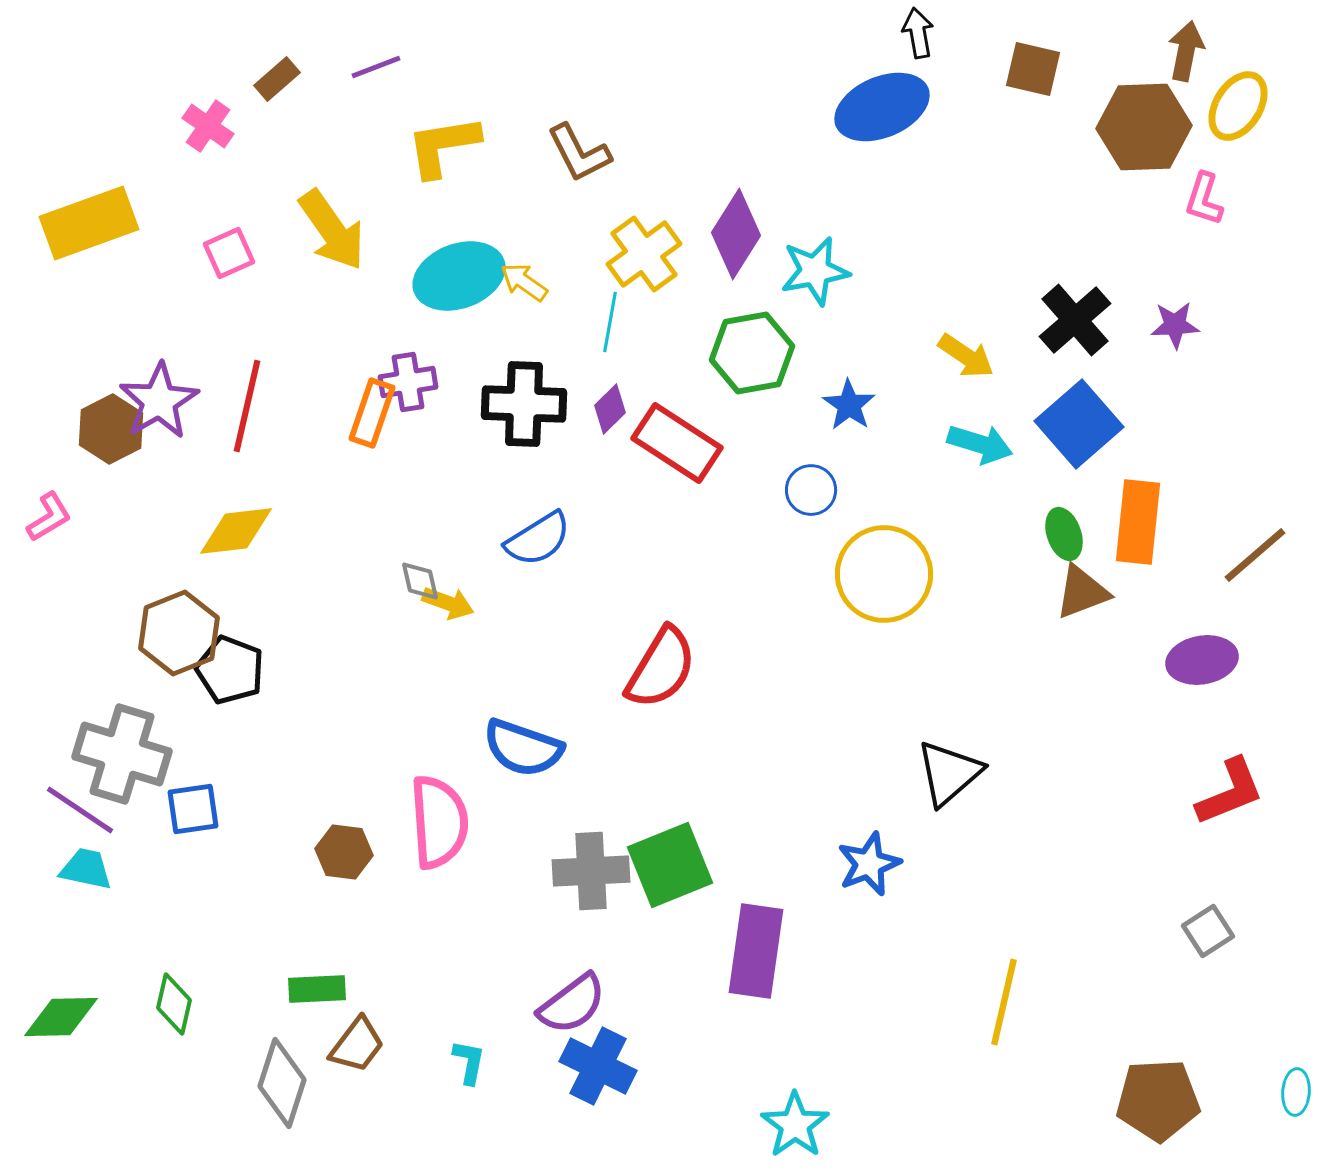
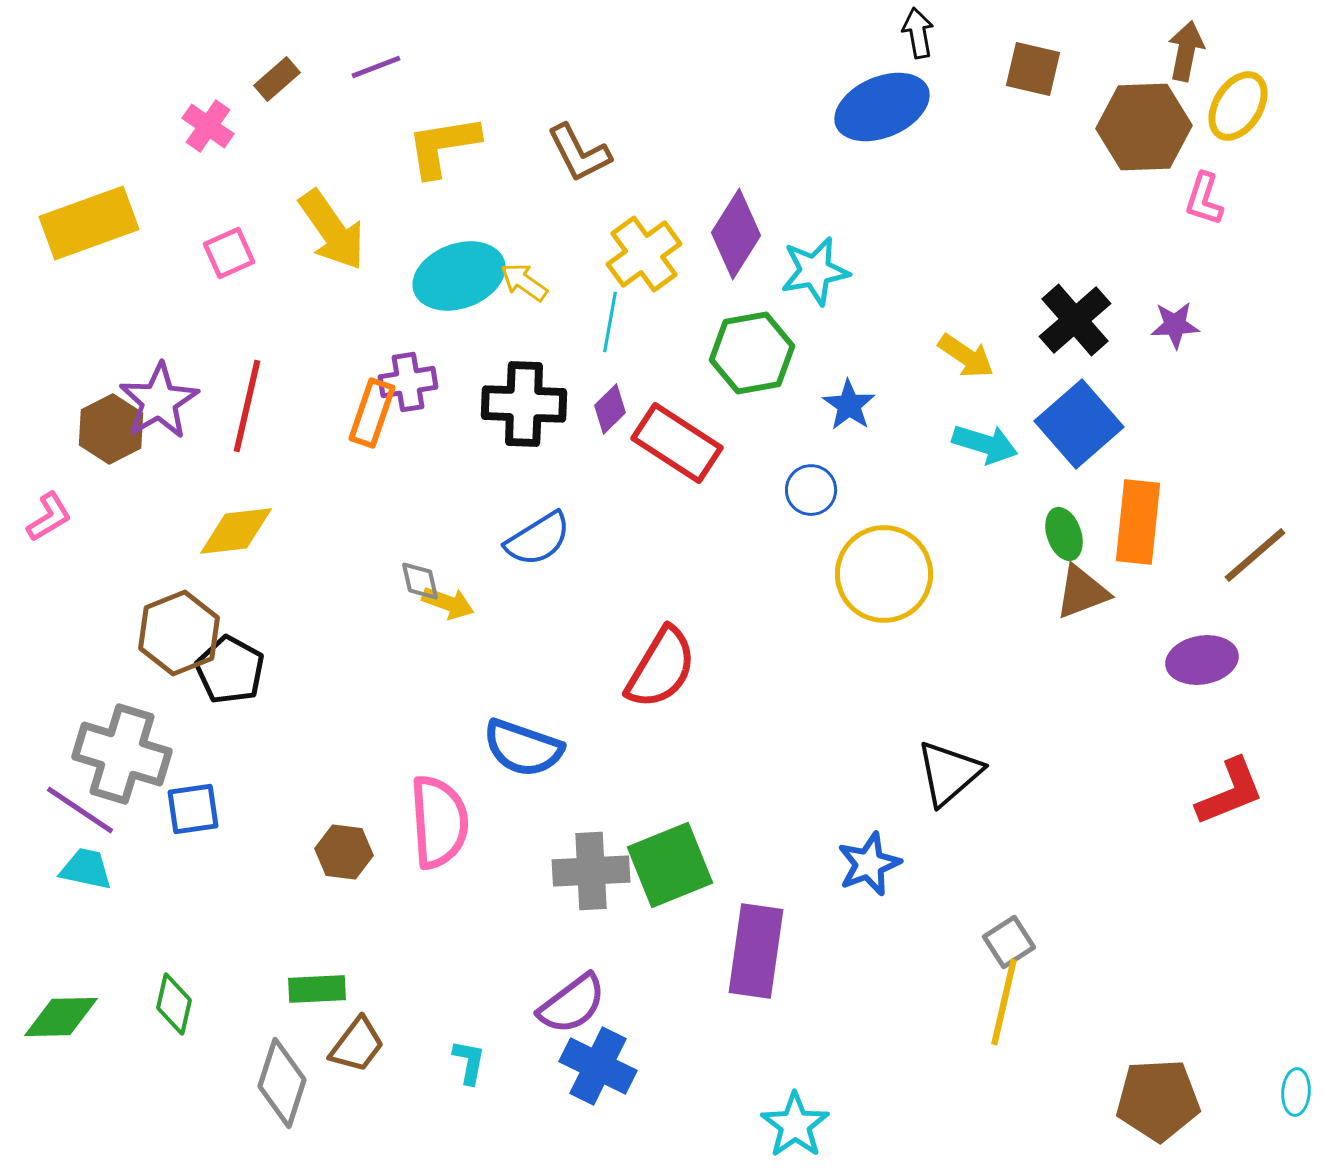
cyan arrow at (980, 444): moved 5 px right
black pentagon at (230, 670): rotated 8 degrees clockwise
gray square at (1208, 931): moved 199 px left, 11 px down
